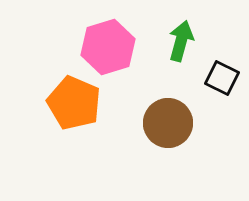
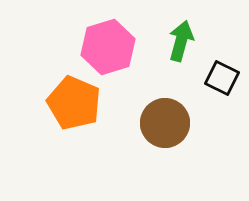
brown circle: moved 3 px left
